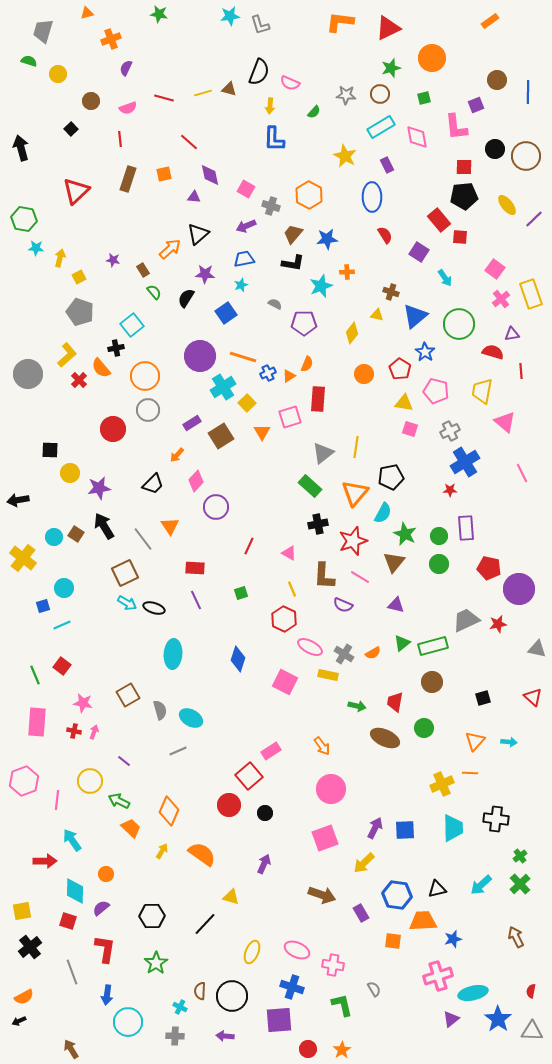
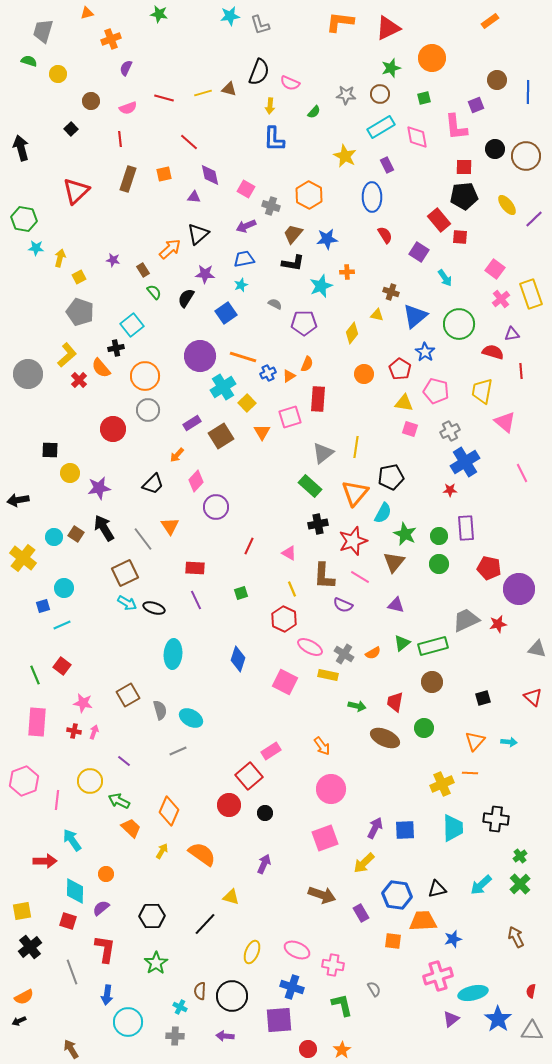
black arrow at (104, 526): moved 2 px down
